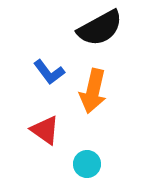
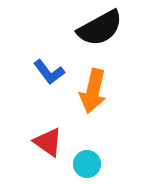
red triangle: moved 3 px right, 12 px down
